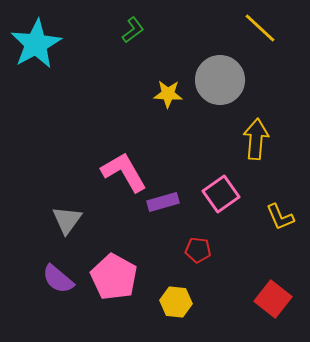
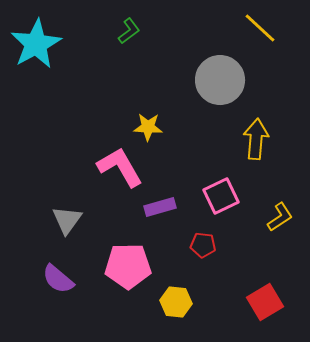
green L-shape: moved 4 px left, 1 px down
yellow star: moved 20 px left, 33 px down
pink L-shape: moved 4 px left, 5 px up
pink square: moved 2 px down; rotated 9 degrees clockwise
purple rectangle: moved 3 px left, 5 px down
yellow L-shape: rotated 100 degrees counterclockwise
red pentagon: moved 5 px right, 5 px up
pink pentagon: moved 14 px right, 11 px up; rotated 30 degrees counterclockwise
red square: moved 8 px left, 3 px down; rotated 21 degrees clockwise
